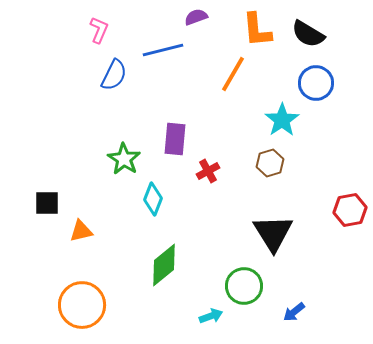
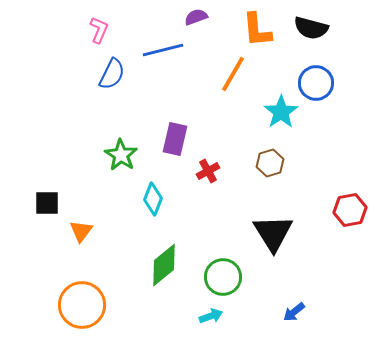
black semicircle: moved 3 px right, 6 px up; rotated 16 degrees counterclockwise
blue semicircle: moved 2 px left, 1 px up
cyan star: moved 1 px left, 8 px up
purple rectangle: rotated 8 degrees clockwise
green star: moved 3 px left, 4 px up
orange triangle: rotated 40 degrees counterclockwise
green circle: moved 21 px left, 9 px up
